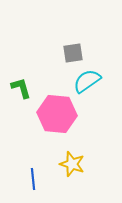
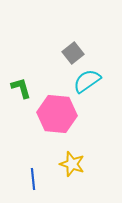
gray square: rotated 30 degrees counterclockwise
